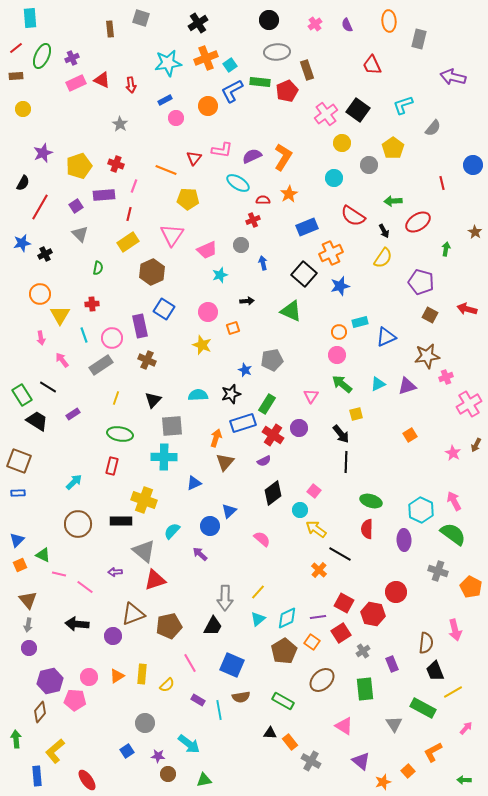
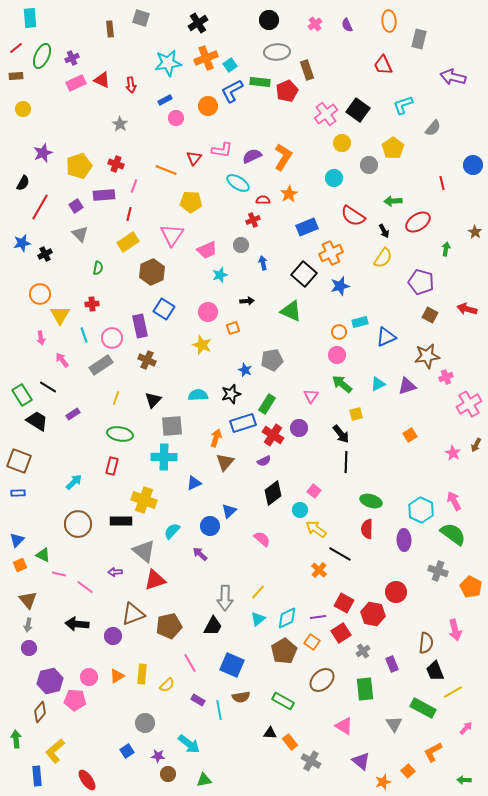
red trapezoid at (372, 65): moved 11 px right
yellow pentagon at (188, 199): moved 3 px right, 3 px down
